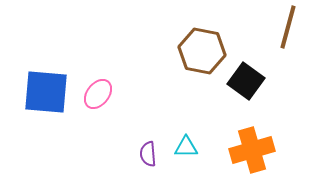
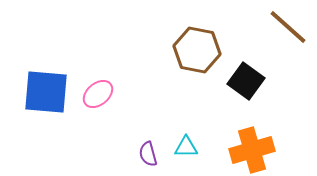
brown line: rotated 63 degrees counterclockwise
brown hexagon: moved 5 px left, 1 px up
pink ellipse: rotated 12 degrees clockwise
purple semicircle: rotated 10 degrees counterclockwise
